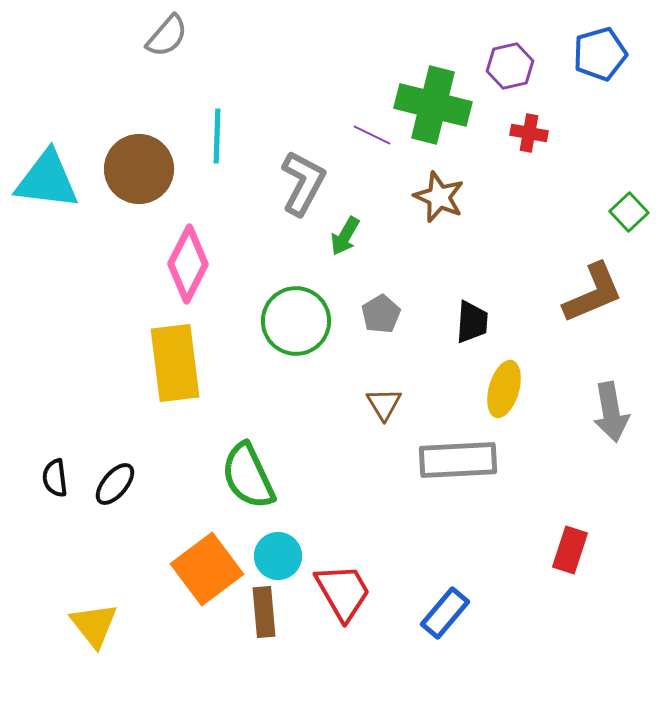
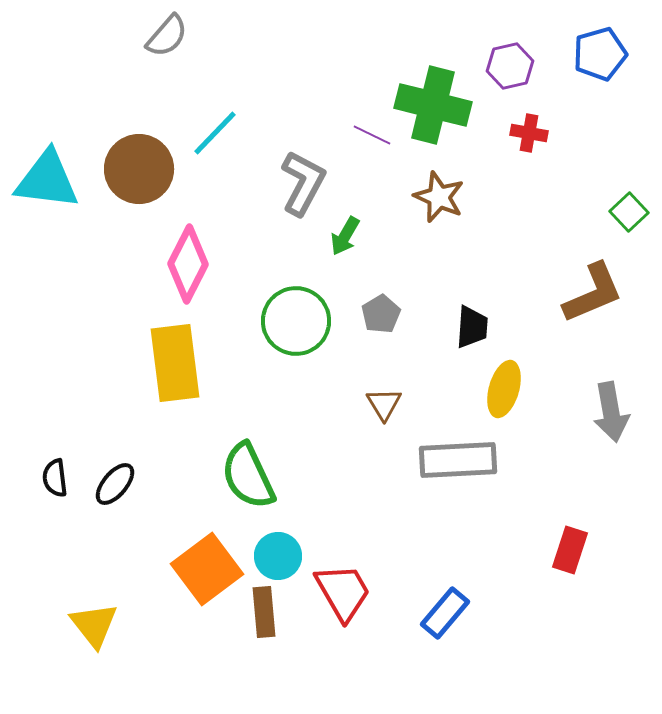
cyan line: moved 2 px left, 3 px up; rotated 42 degrees clockwise
black trapezoid: moved 5 px down
